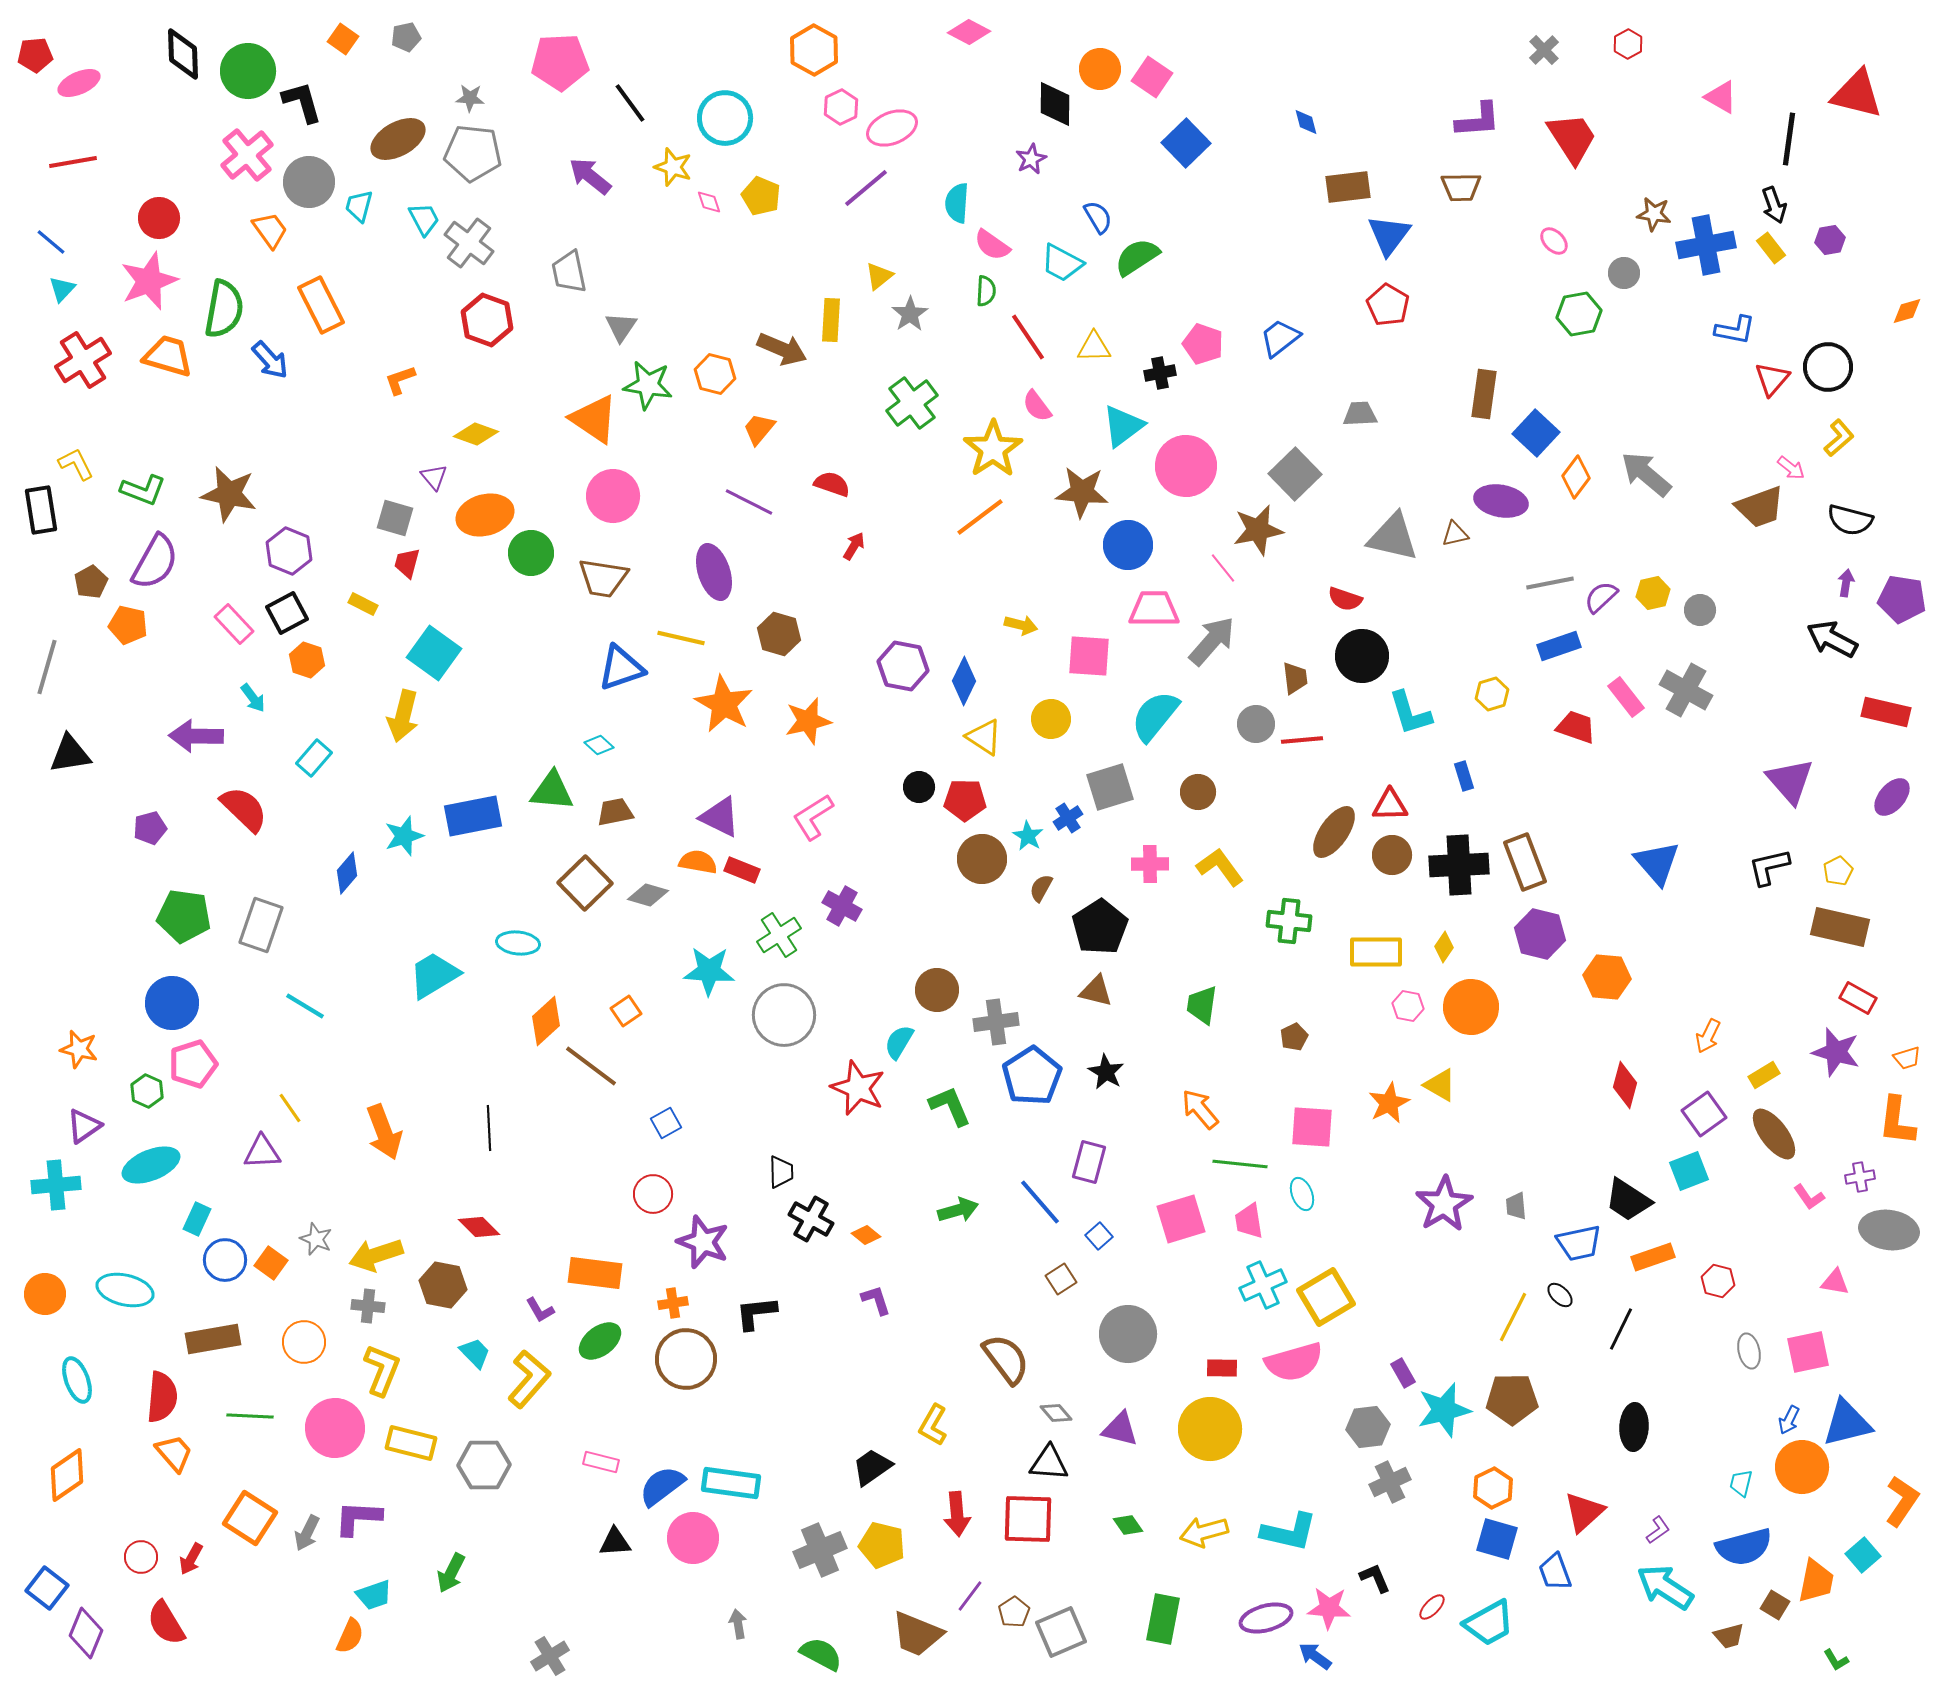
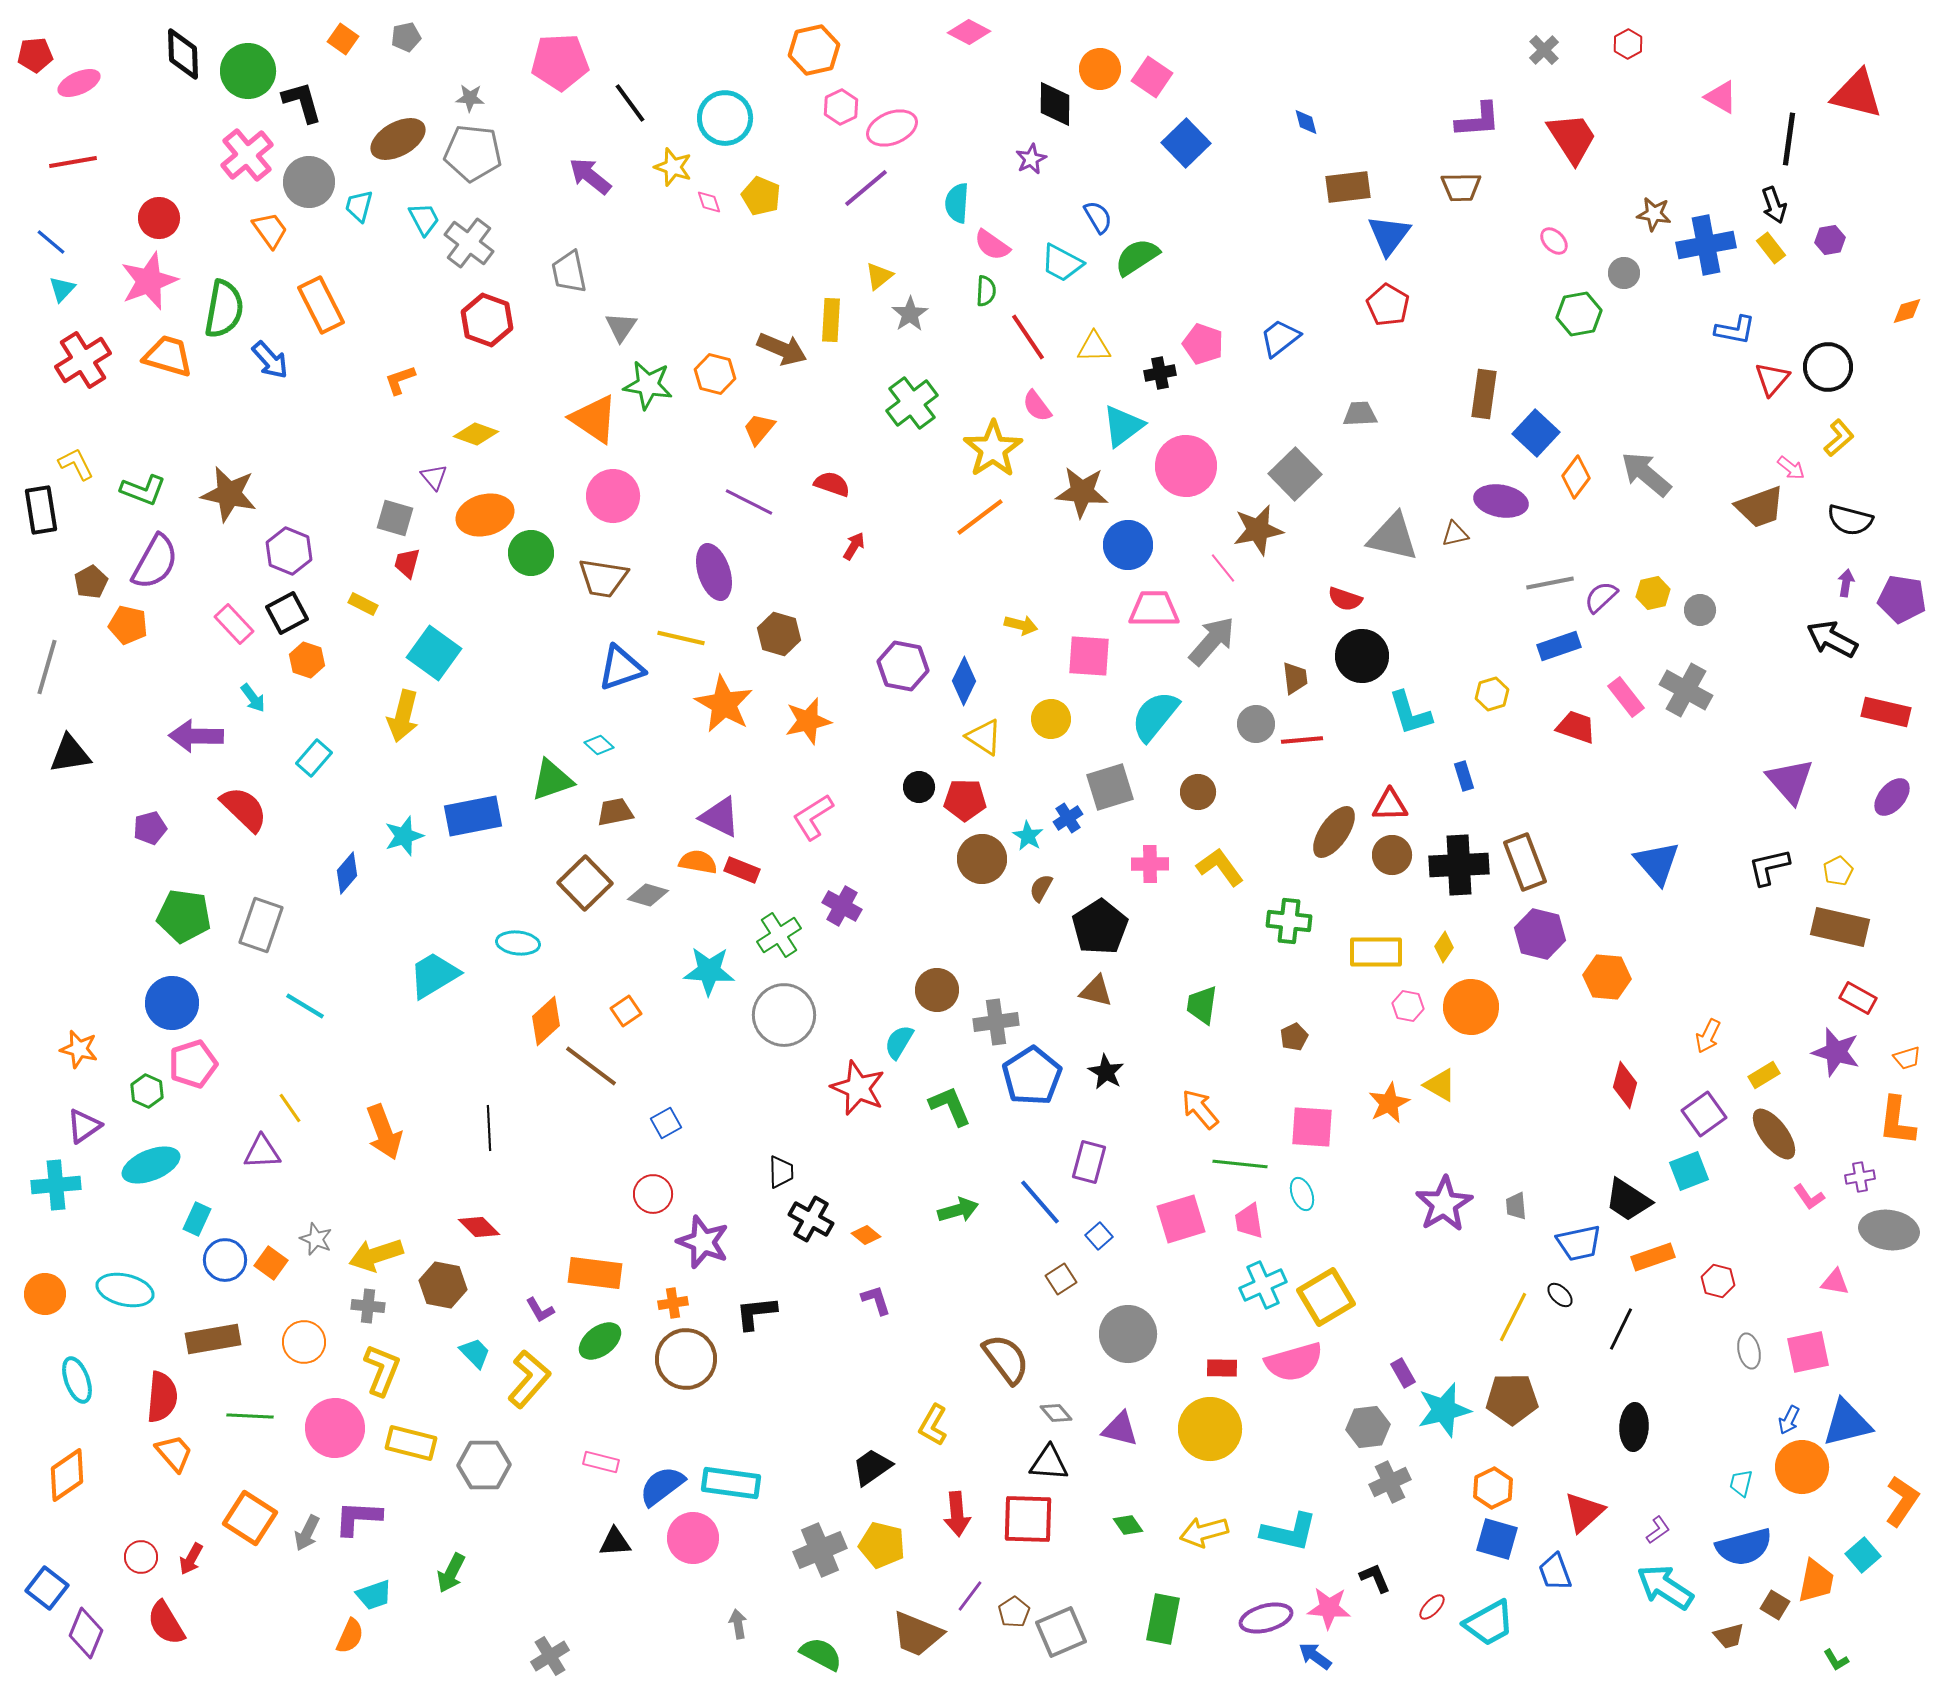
orange hexagon at (814, 50): rotated 18 degrees clockwise
green triangle at (552, 791): moved 11 px up; rotated 24 degrees counterclockwise
